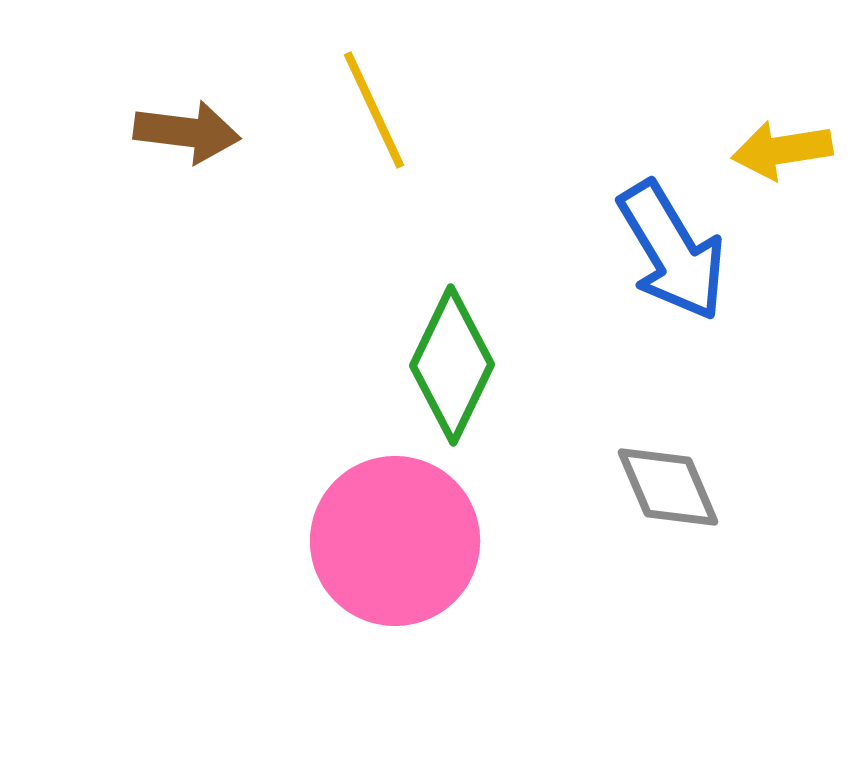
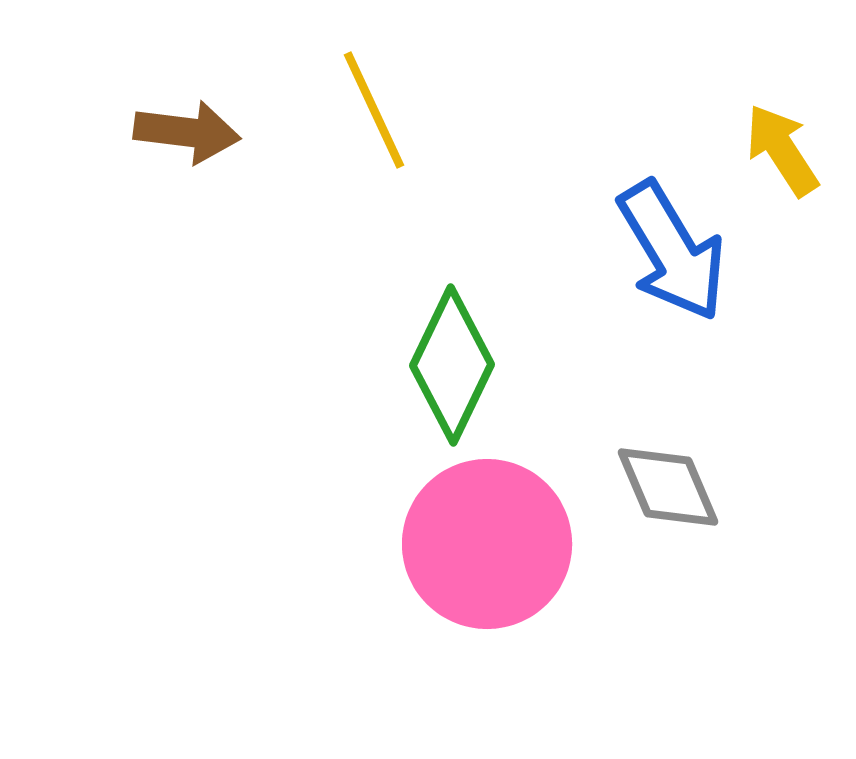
yellow arrow: rotated 66 degrees clockwise
pink circle: moved 92 px right, 3 px down
